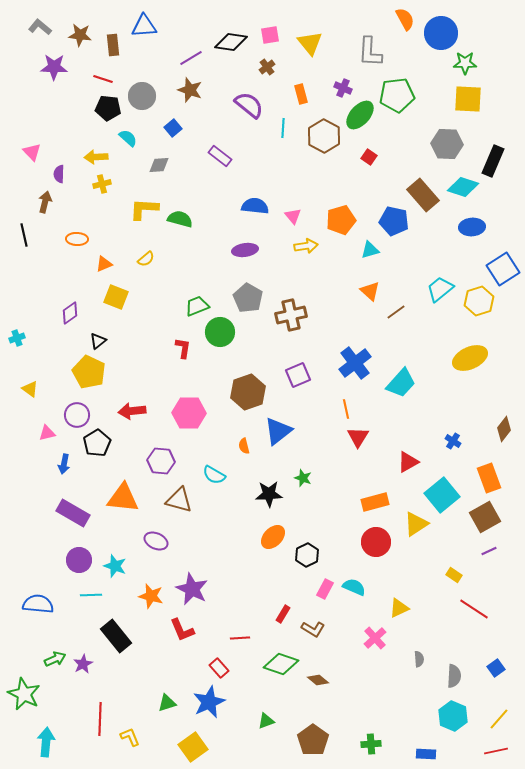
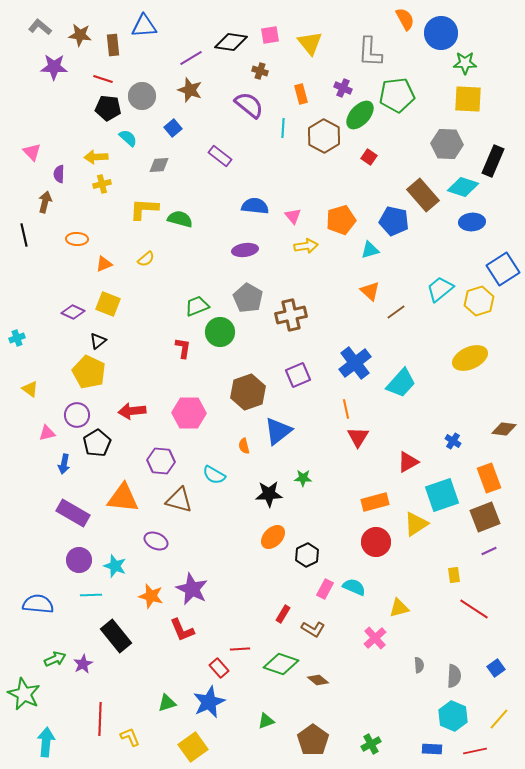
brown cross at (267, 67): moved 7 px left, 4 px down; rotated 35 degrees counterclockwise
blue ellipse at (472, 227): moved 5 px up
yellow square at (116, 297): moved 8 px left, 7 px down
purple diamond at (70, 313): moved 3 px right, 1 px up; rotated 60 degrees clockwise
brown diamond at (504, 429): rotated 60 degrees clockwise
green star at (303, 478): rotated 18 degrees counterclockwise
cyan square at (442, 495): rotated 20 degrees clockwise
brown square at (485, 517): rotated 8 degrees clockwise
yellow rectangle at (454, 575): rotated 49 degrees clockwise
yellow triangle at (399, 608): rotated 10 degrees clockwise
red line at (240, 638): moved 11 px down
gray semicircle at (419, 659): moved 6 px down
green cross at (371, 744): rotated 24 degrees counterclockwise
red line at (496, 751): moved 21 px left
blue rectangle at (426, 754): moved 6 px right, 5 px up
